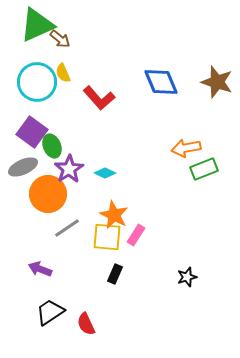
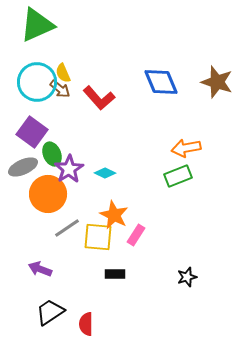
brown arrow: moved 50 px down
green ellipse: moved 8 px down
green rectangle: moved 26 px left, 7 px down
yellow square: moved 9 px left
black rectangle: rotated 66 degrees clockwise
red semicircle: rotated 25 degrees clockwise
